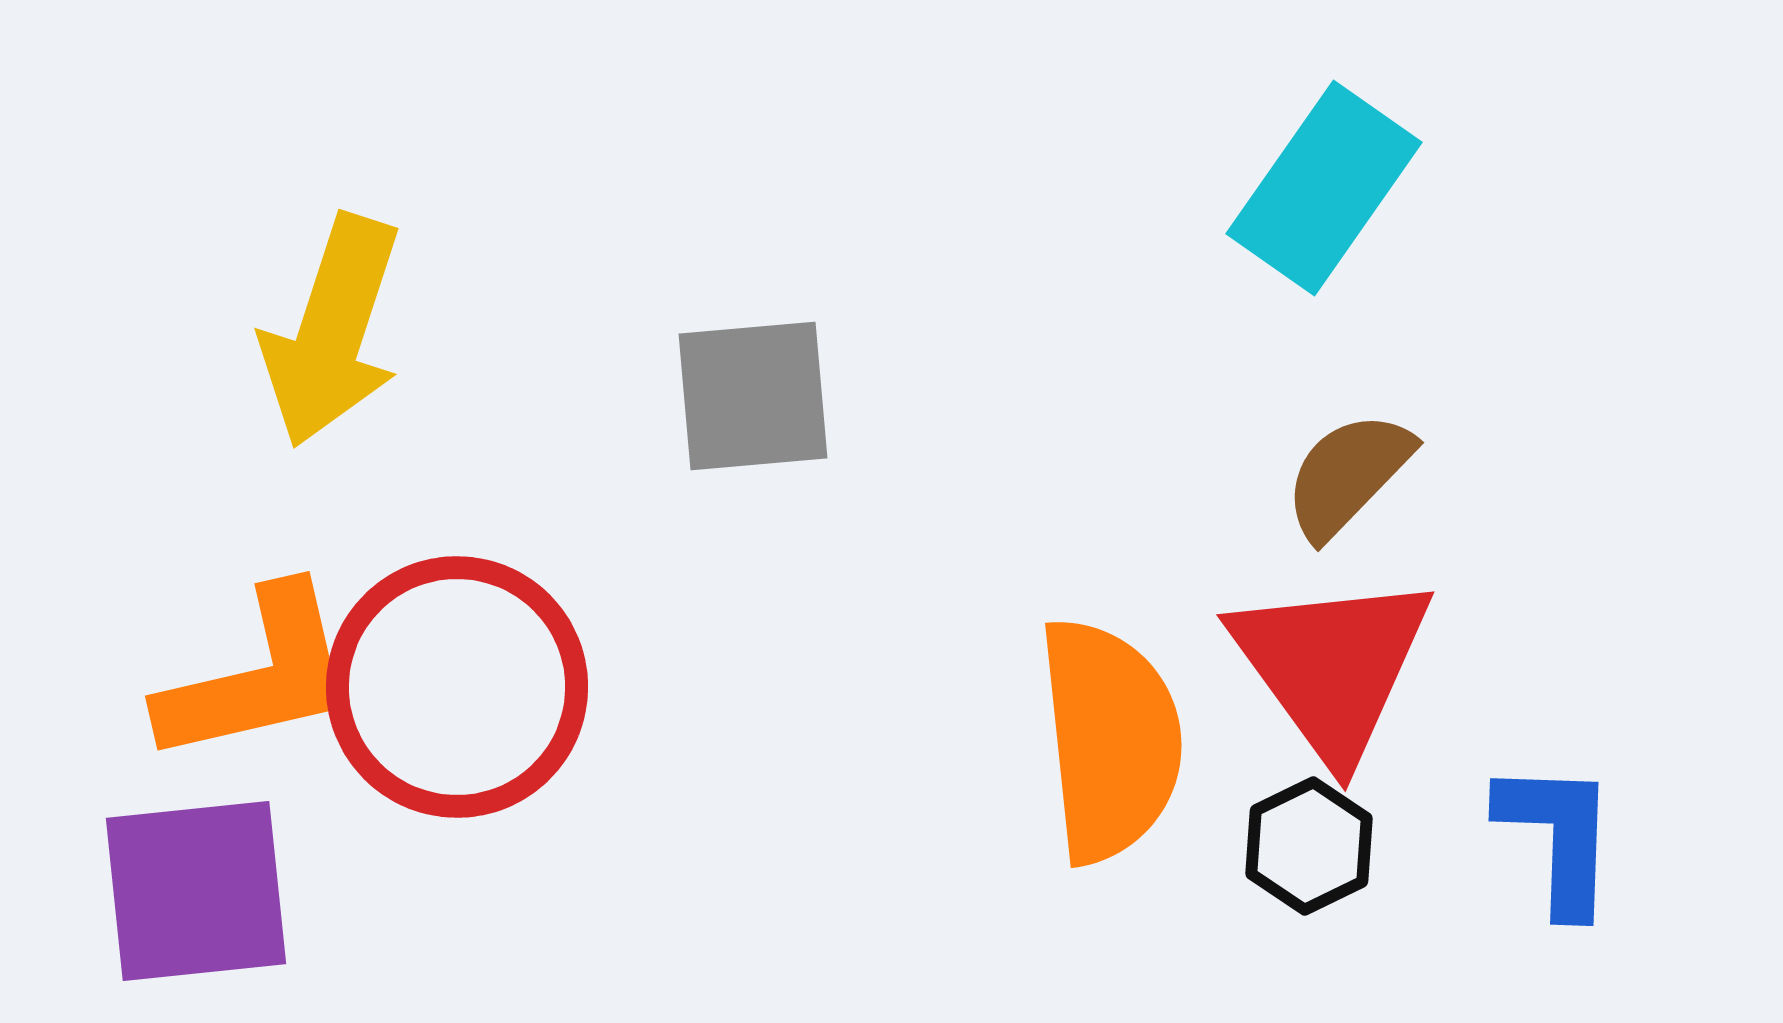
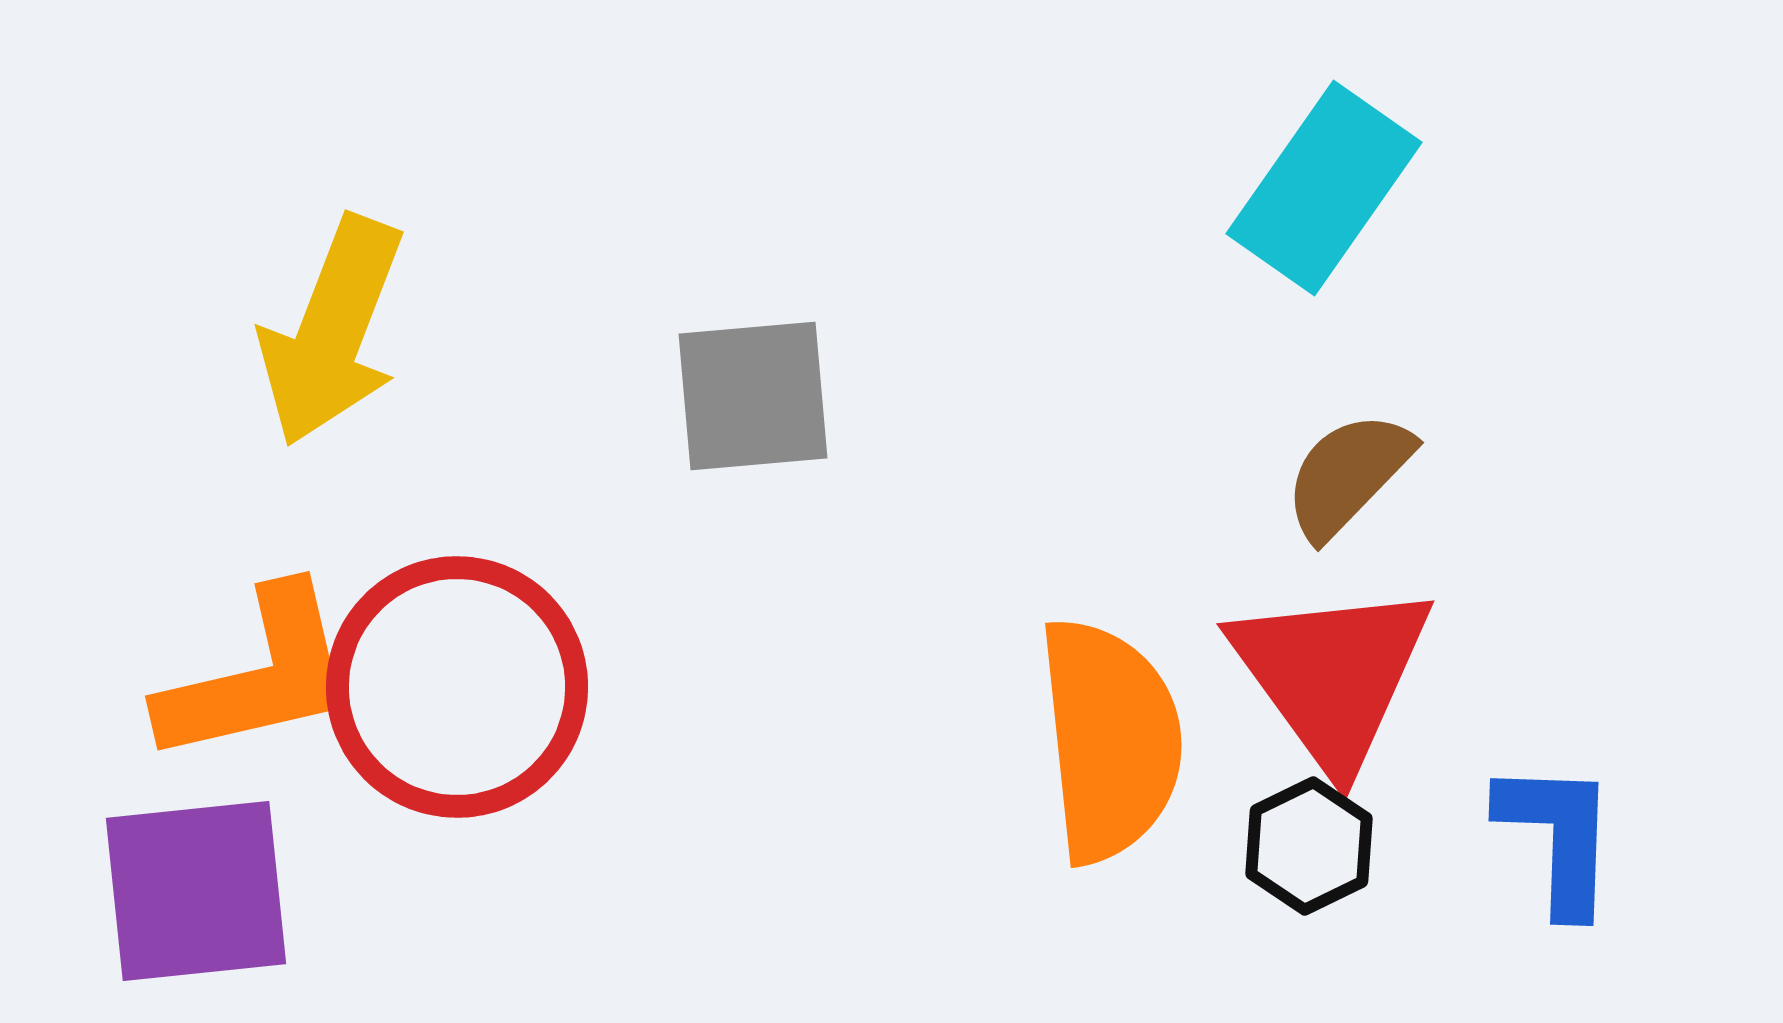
yellow arrow: rotated 3 degrees clockwise
red triangle: moved 9 px down
